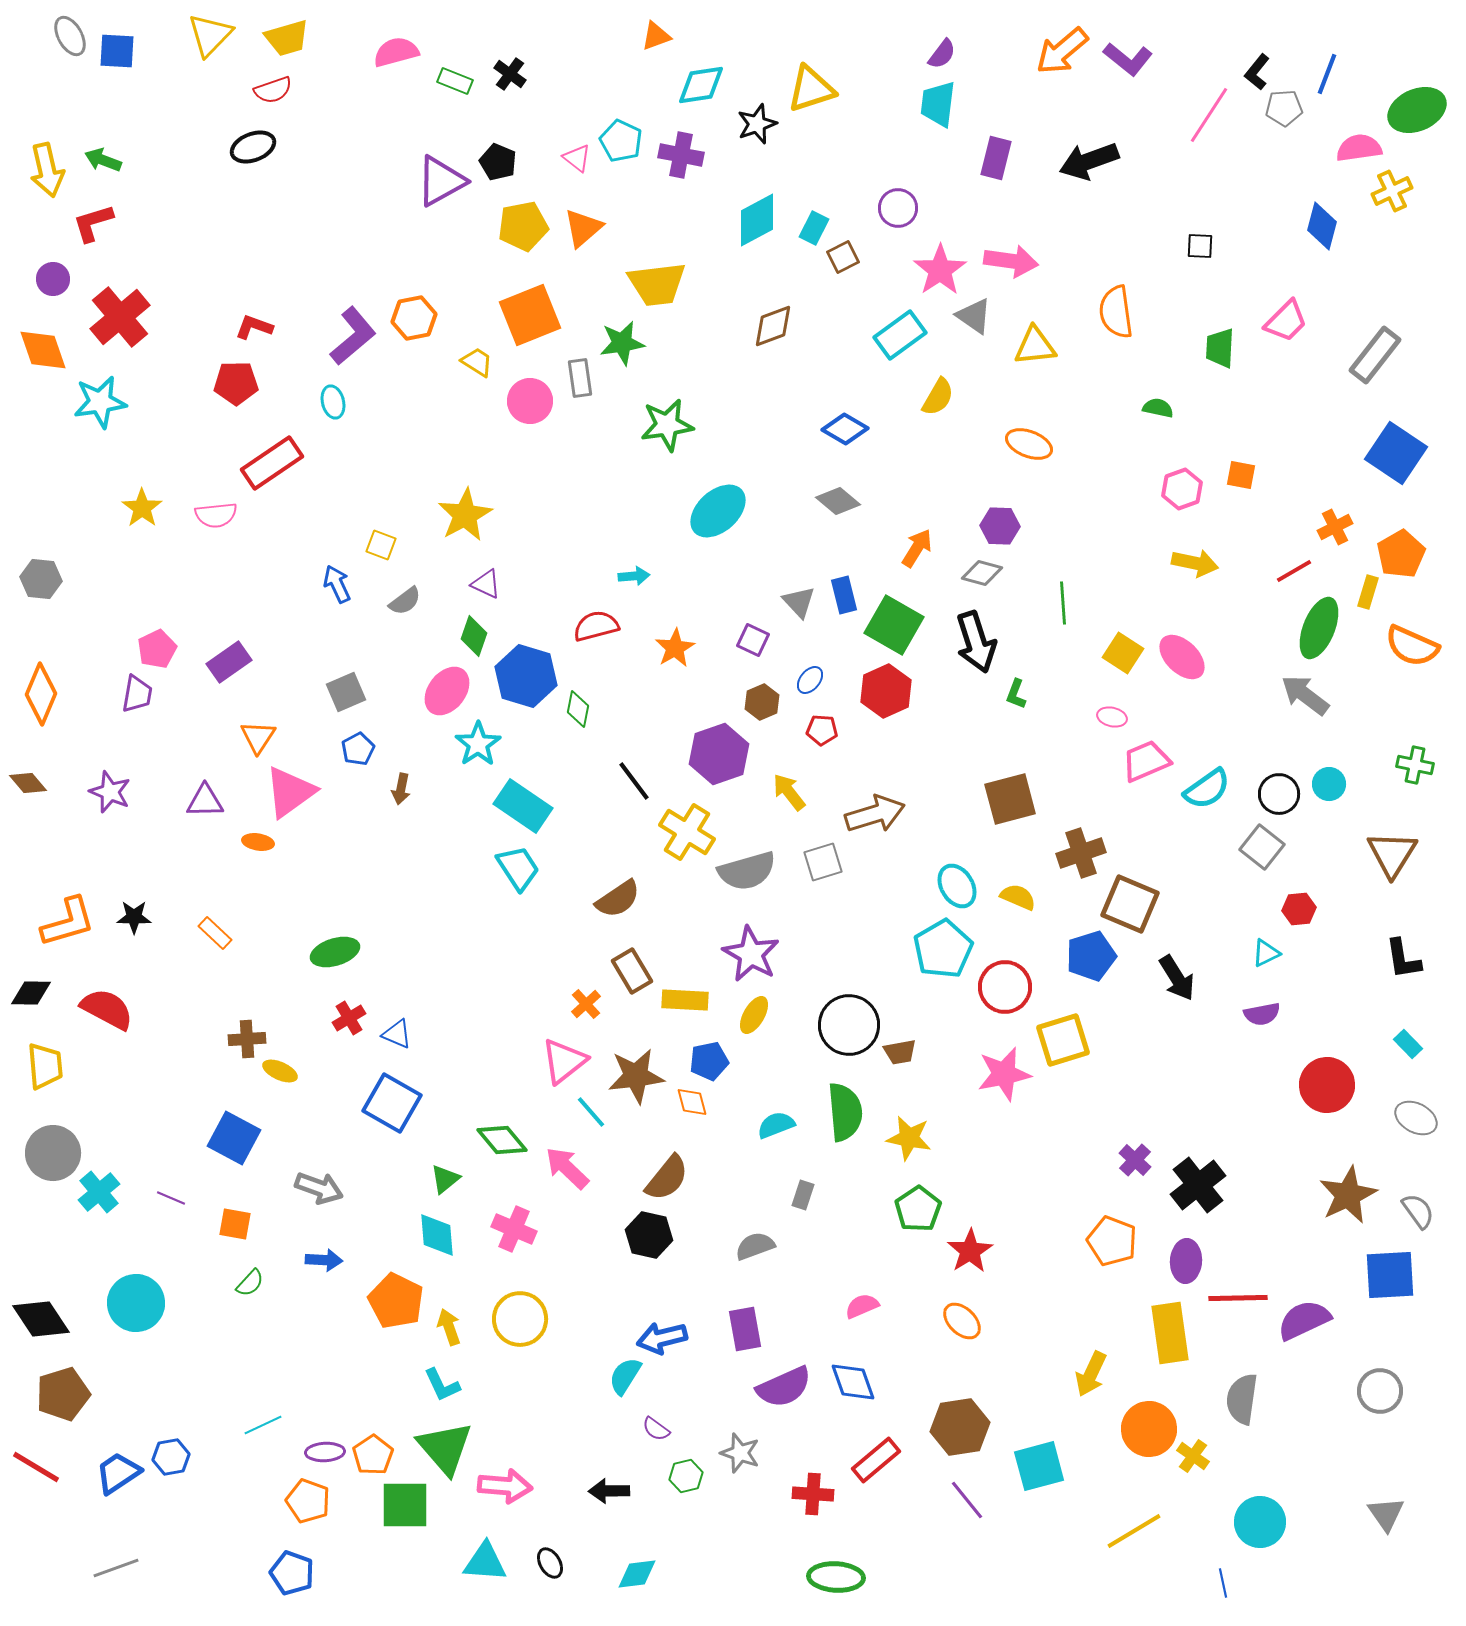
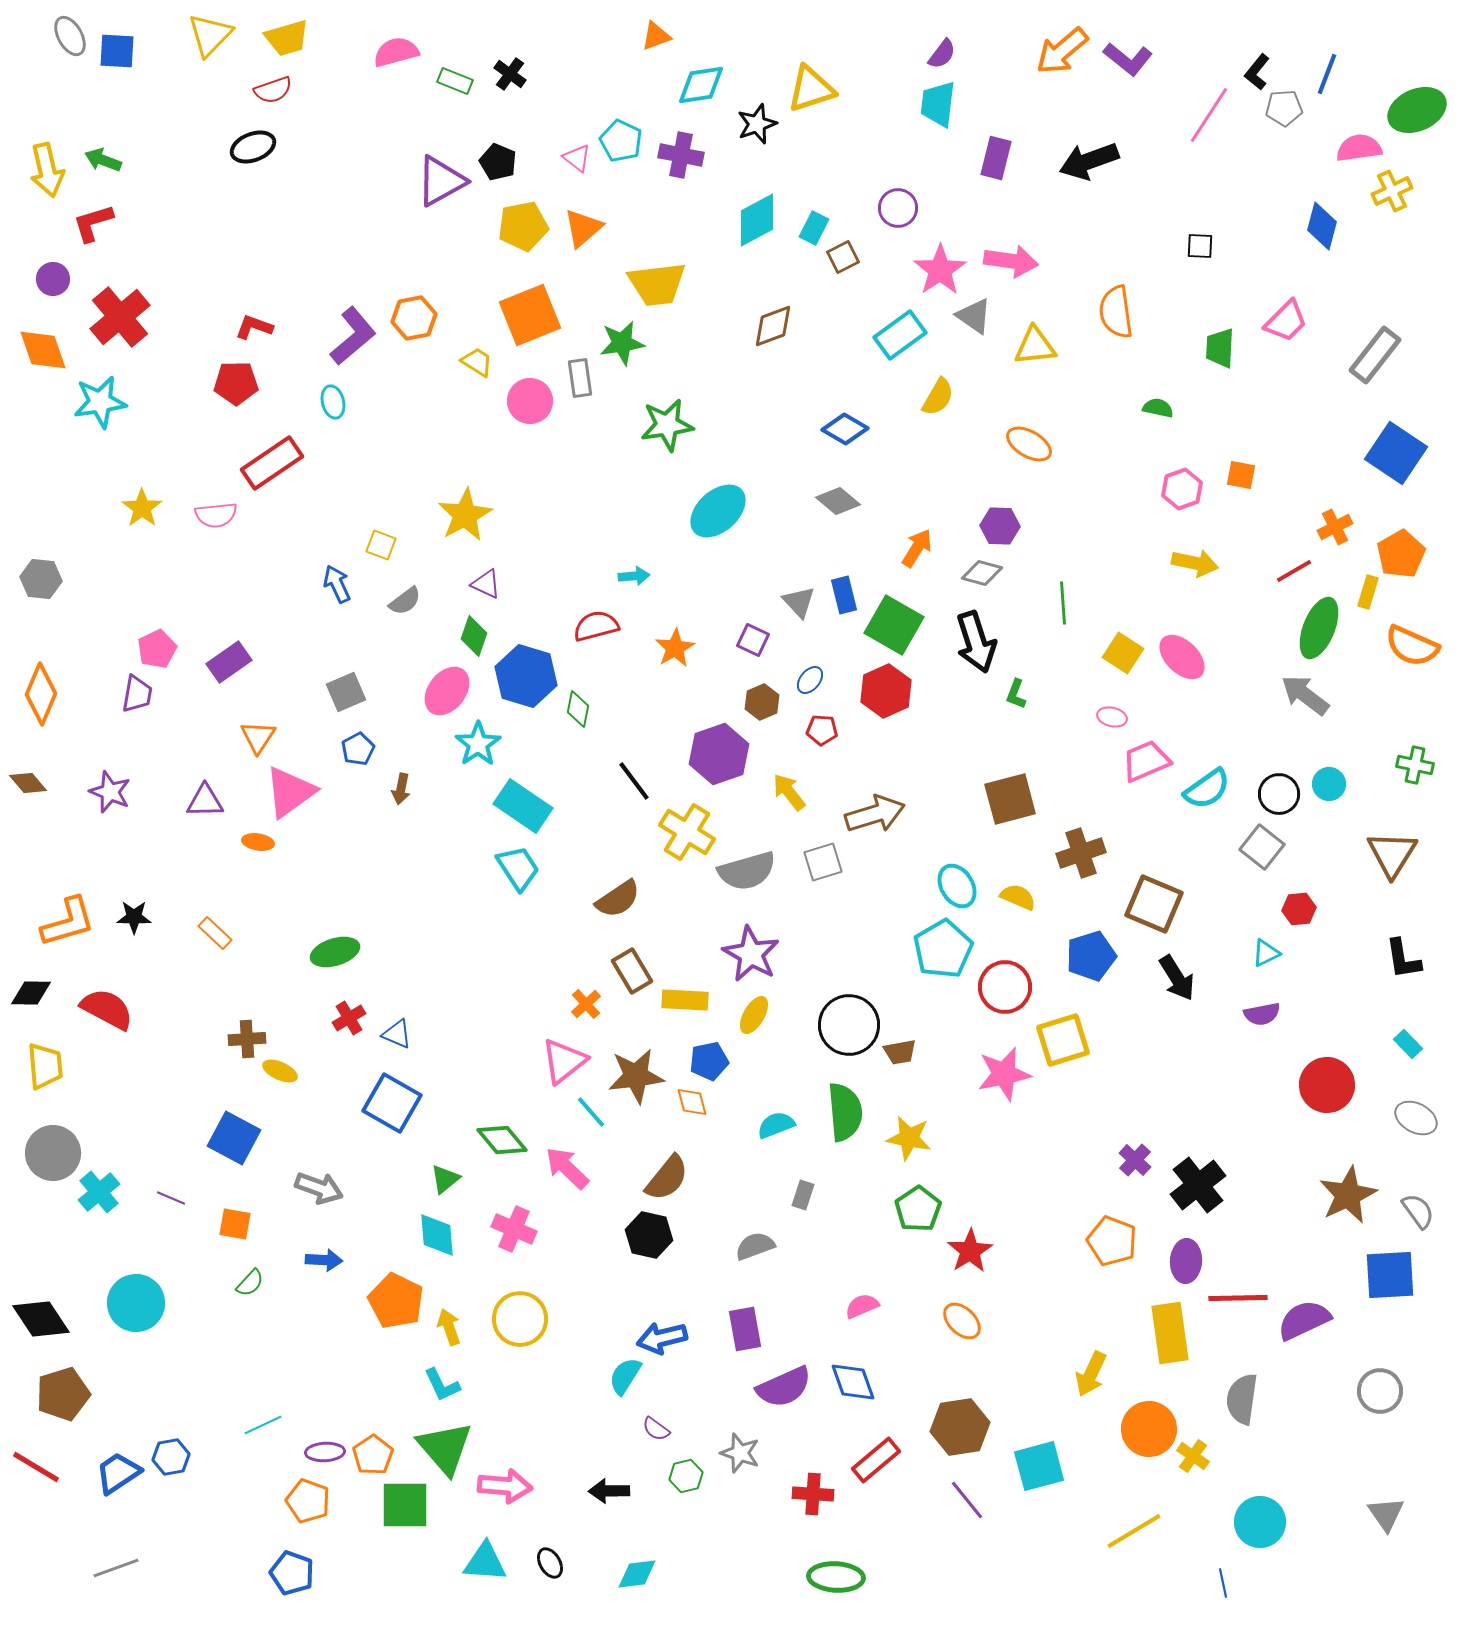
orange ellipse at (1029, 444): rotated 9 degrees clockwise
brown square at (1130, 904): moved 24 px right
